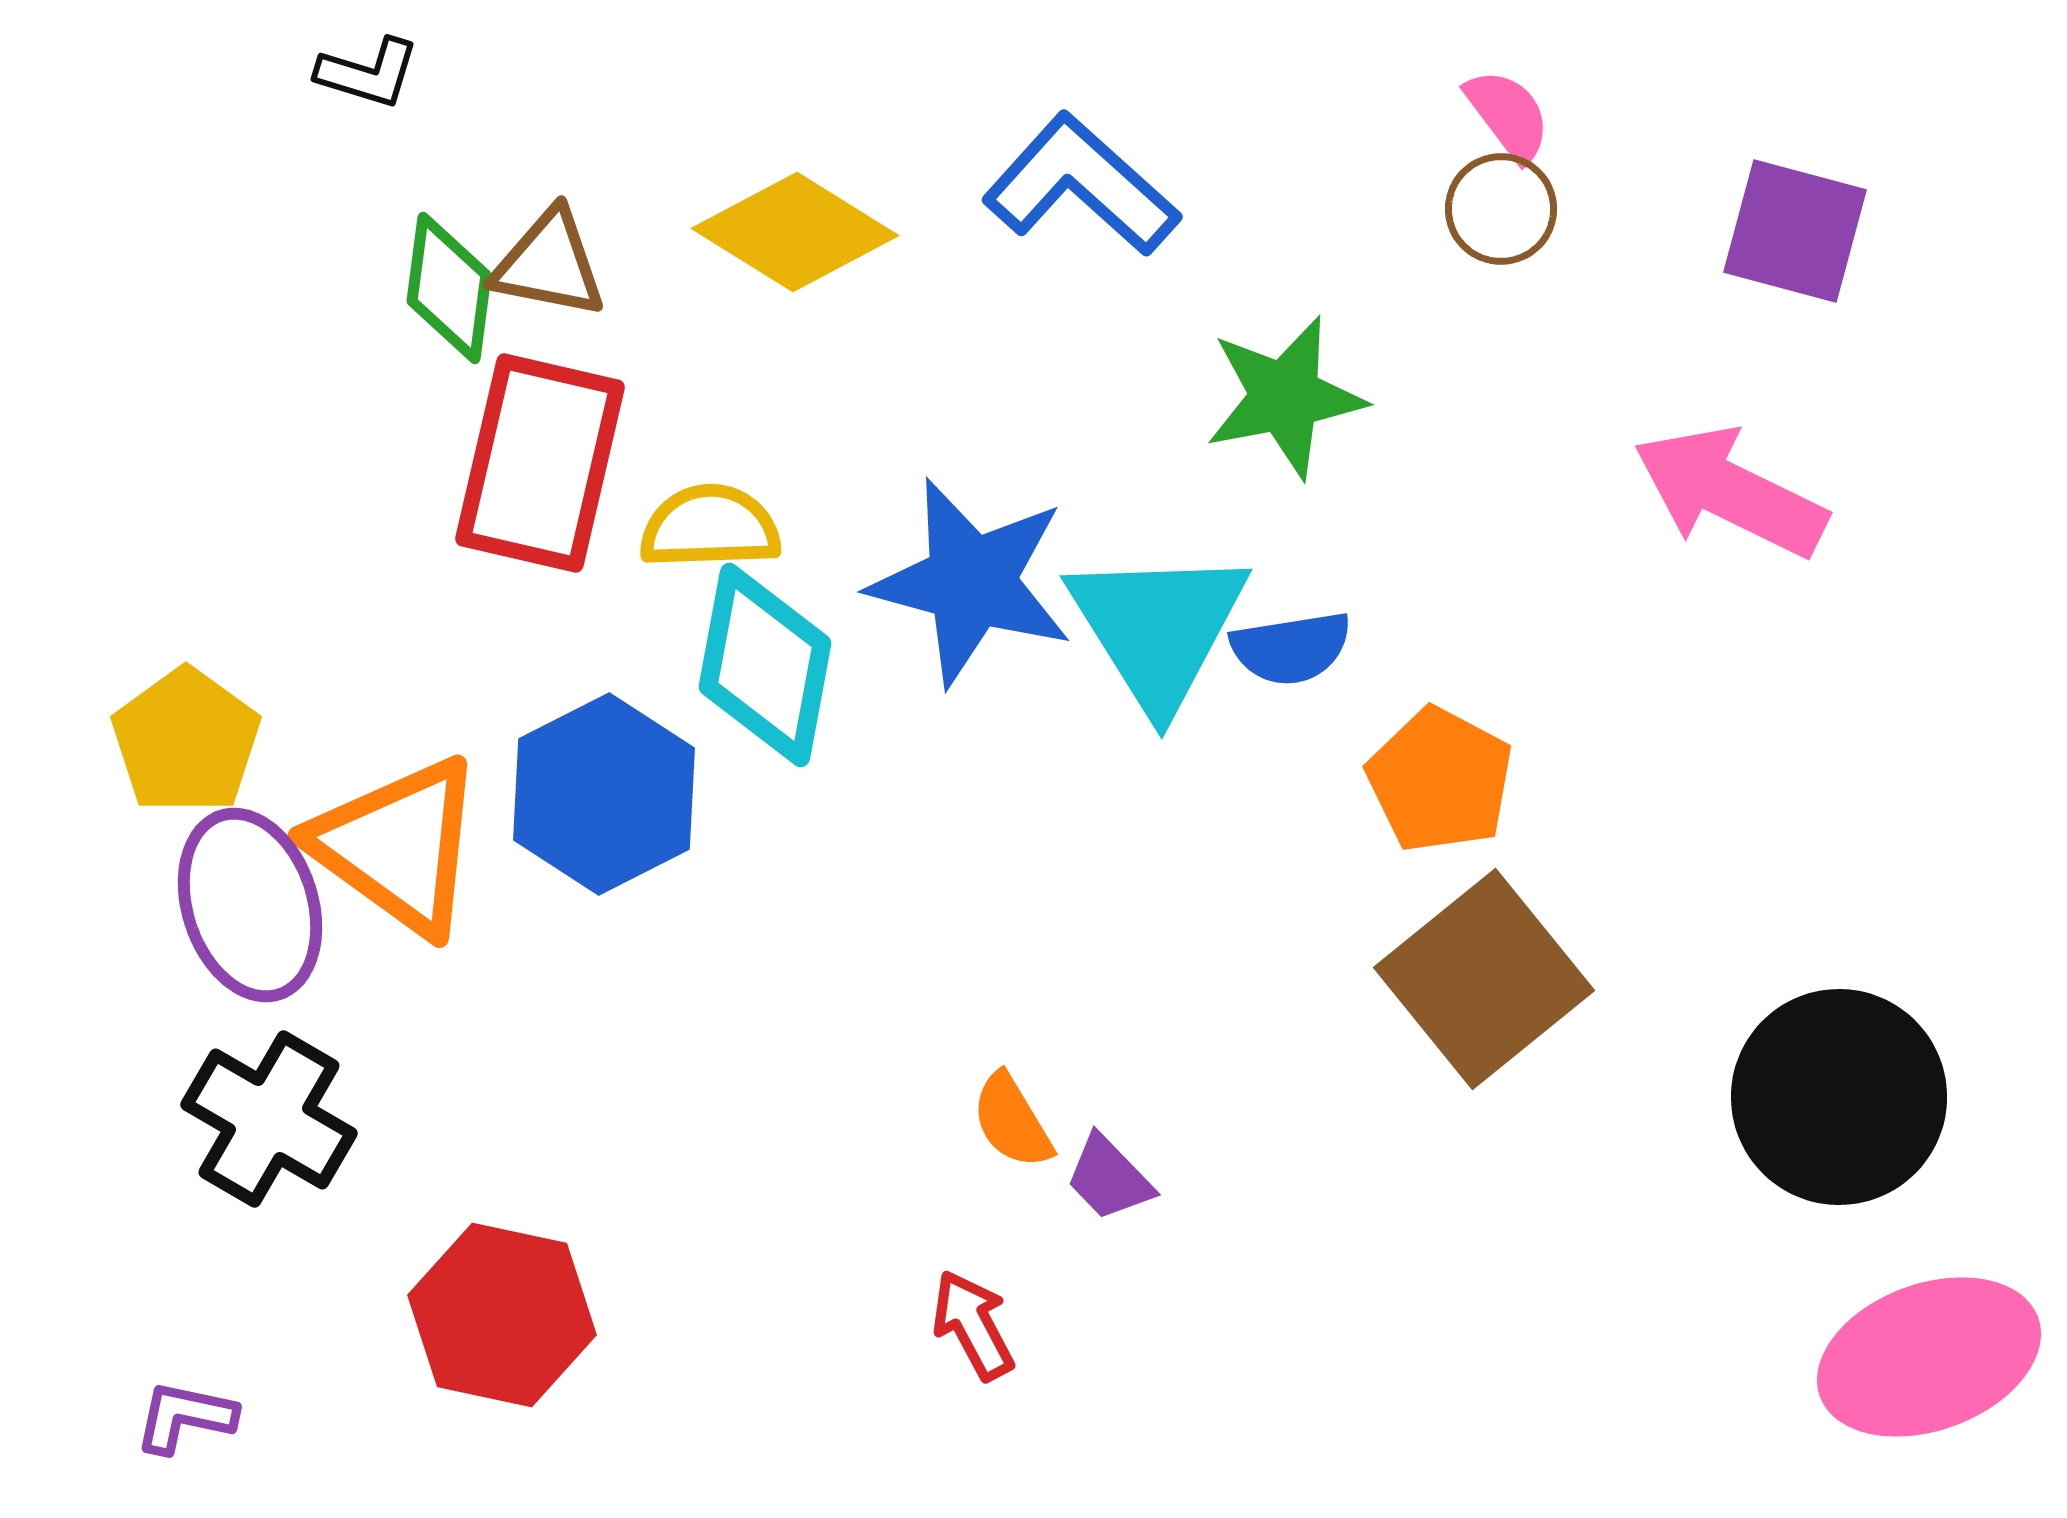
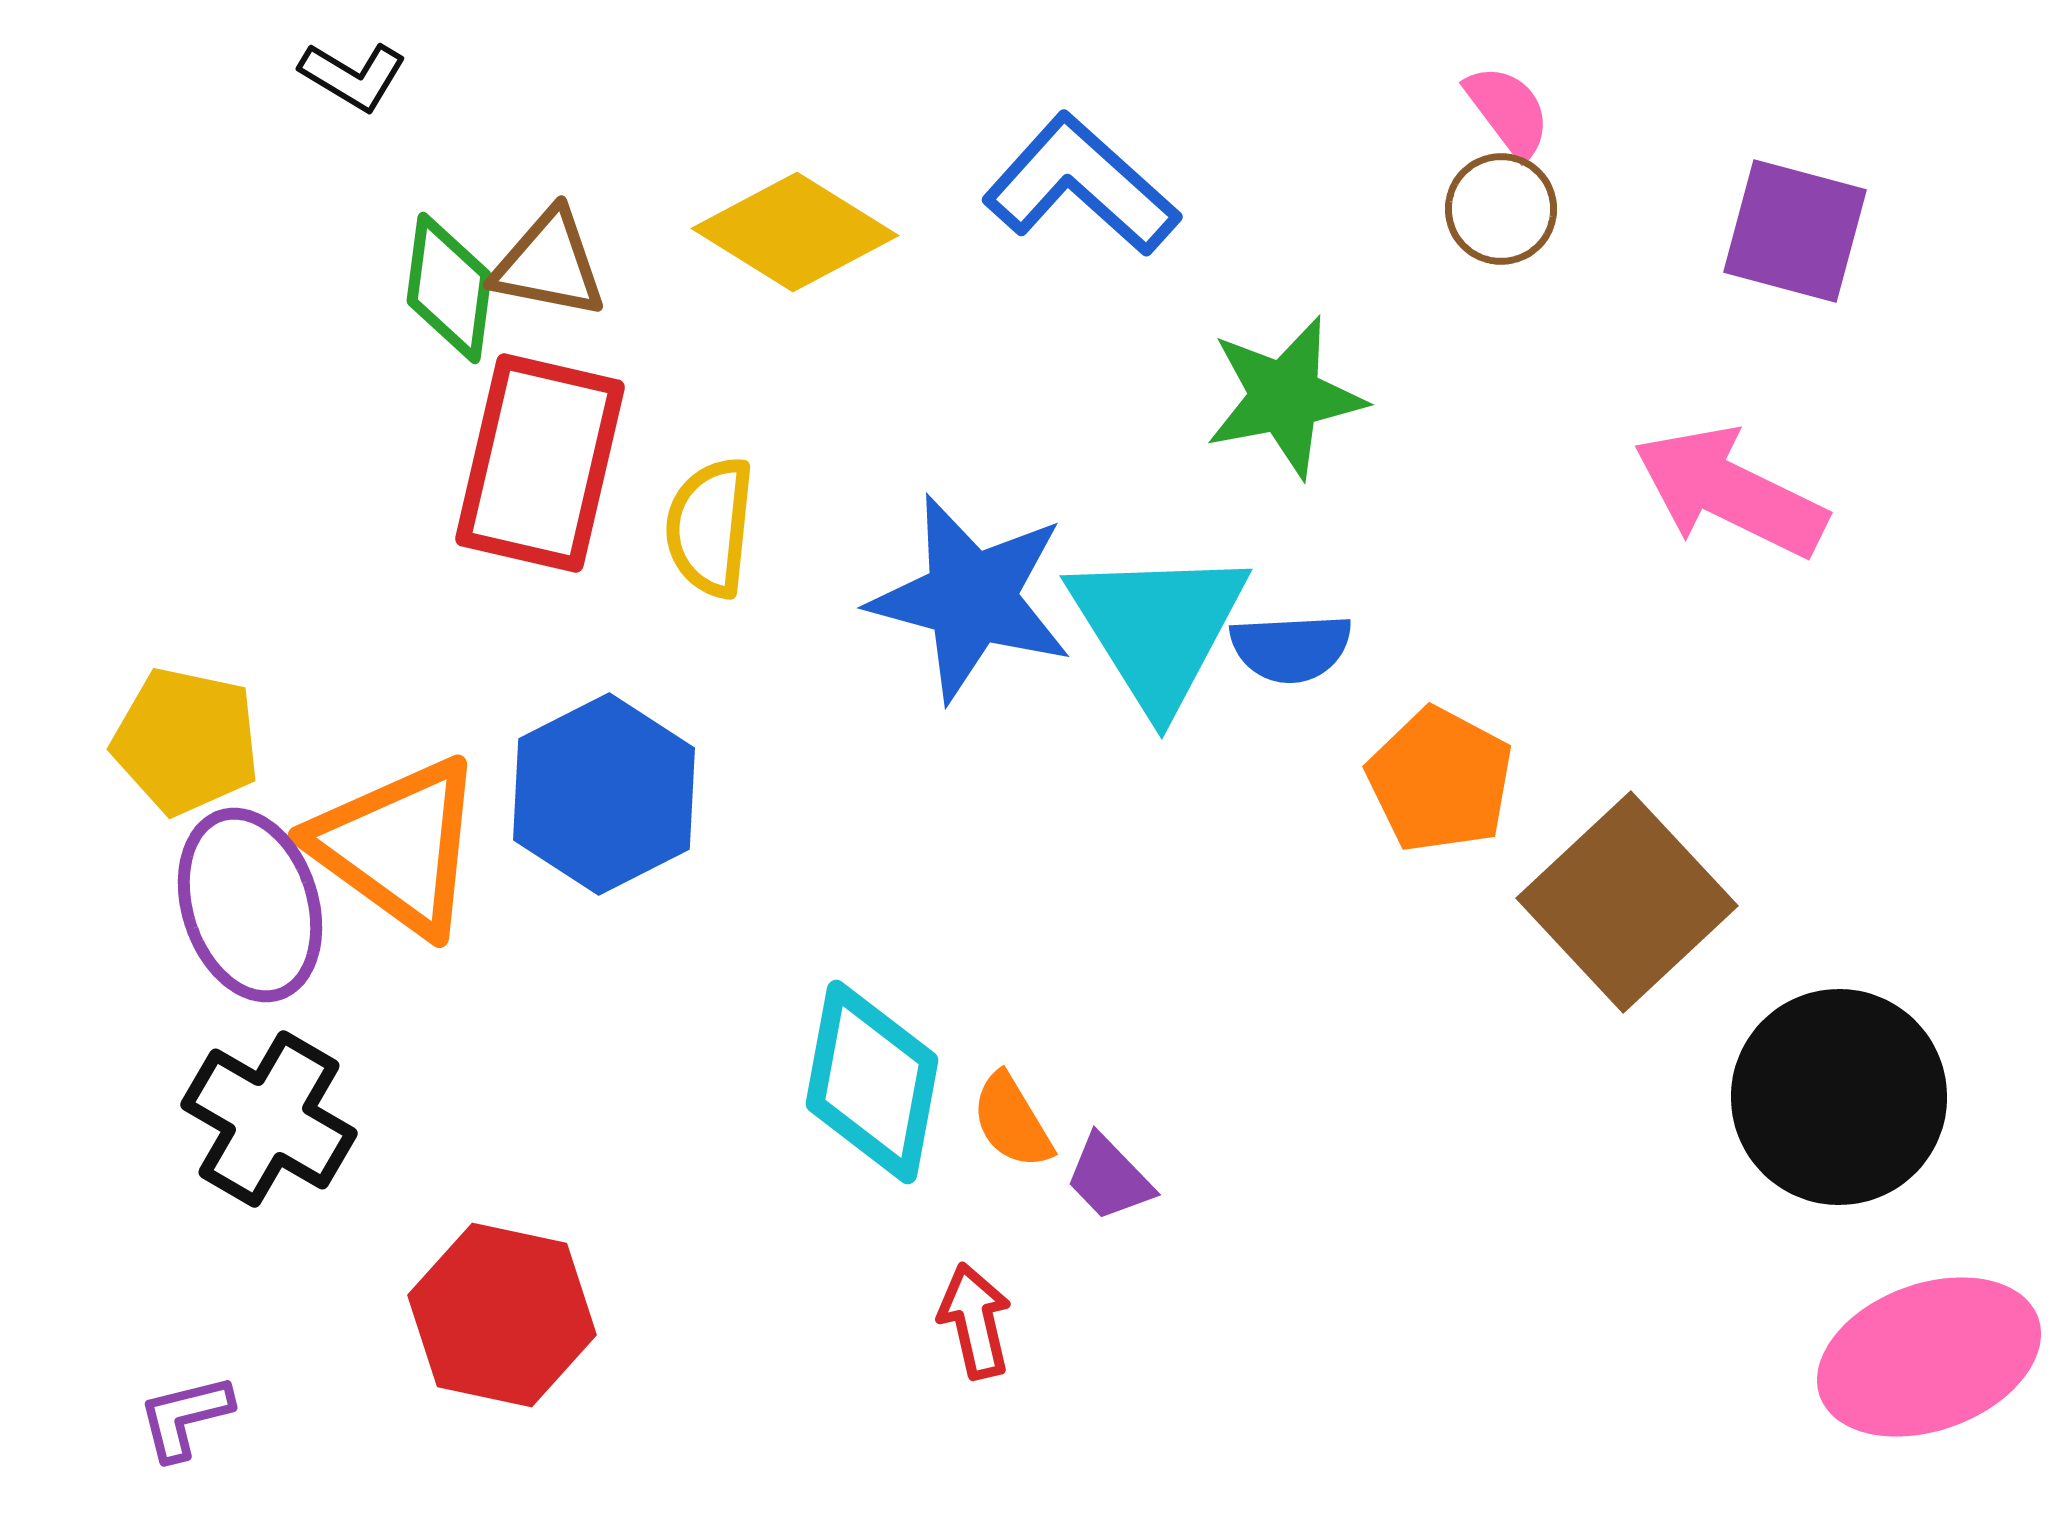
black L-shape: moved 15 px left, 3 px down; rotated 14 degrees clockwise
pink semicircle: moved 4 px up
yellow semicircle: rotated 82 degrees counterclockwise
blue star: moved 16 px down
blue semicircle: rotated 6 degrees clockwise
cyan diamond: moved 107 px right, 417 px down
yellow pentagon: rotated 24 degrees counterclockwise
brown square: moved 143 px right, 77 px up; rotated 4 degrees counterclockwise
red arrow: moved 2 px right, 4 px up; rotated 15 degrees clockwise
purple L-shape: rotated 26 degrees counterclockwise
